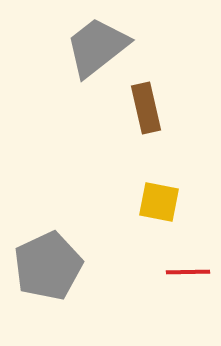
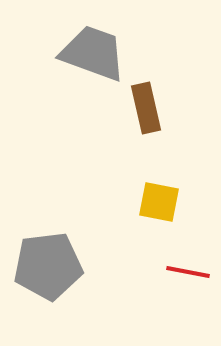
gray trapezoid: moved 4 px left, 6 px down; rotated 58 degrees clockwise
gray pentagon: rotated 18 degrees clockwise
red line: rotated 12 degrees clockwise
